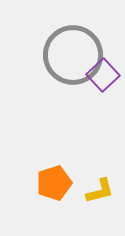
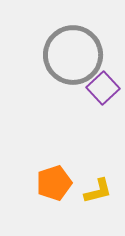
purple square: moved 13 px down
yellow L-shape: moved 2 px left
